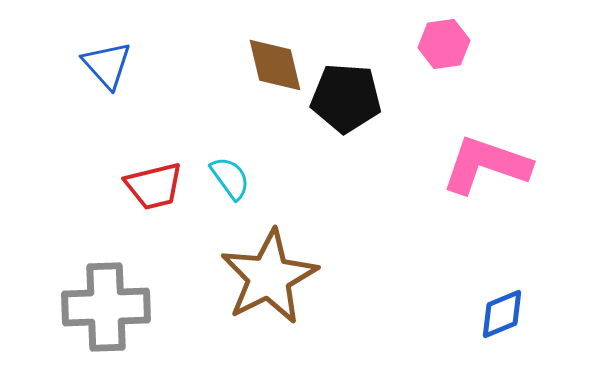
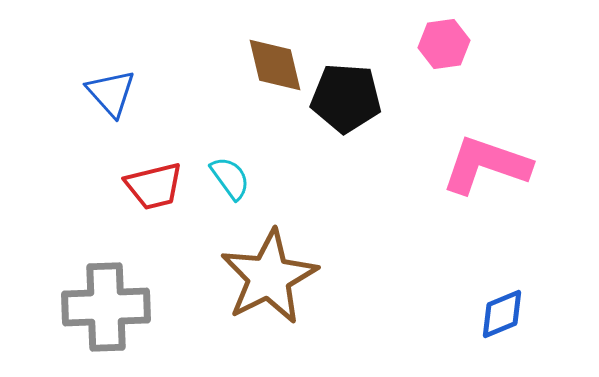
blue triangle: moved 4 px right, 28 px down
